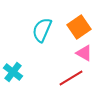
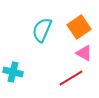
cyan cross: rotated 24 degrees counterclockwise
